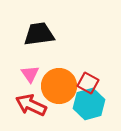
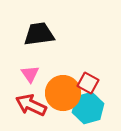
orange circle: moved 4 px right, 7 px down
cyan hexagon: moved 1 px left, 4 px down
